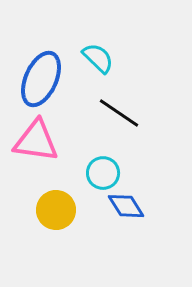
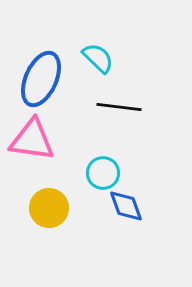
black line: moved 6 px up; rotated 27 degrees counterclockwise
pink triangle: moved 4 px left, 1 px up
blue diamond: rotated 12 degrees clockwise
yellow circle: moved 7 px left, 2 px up
